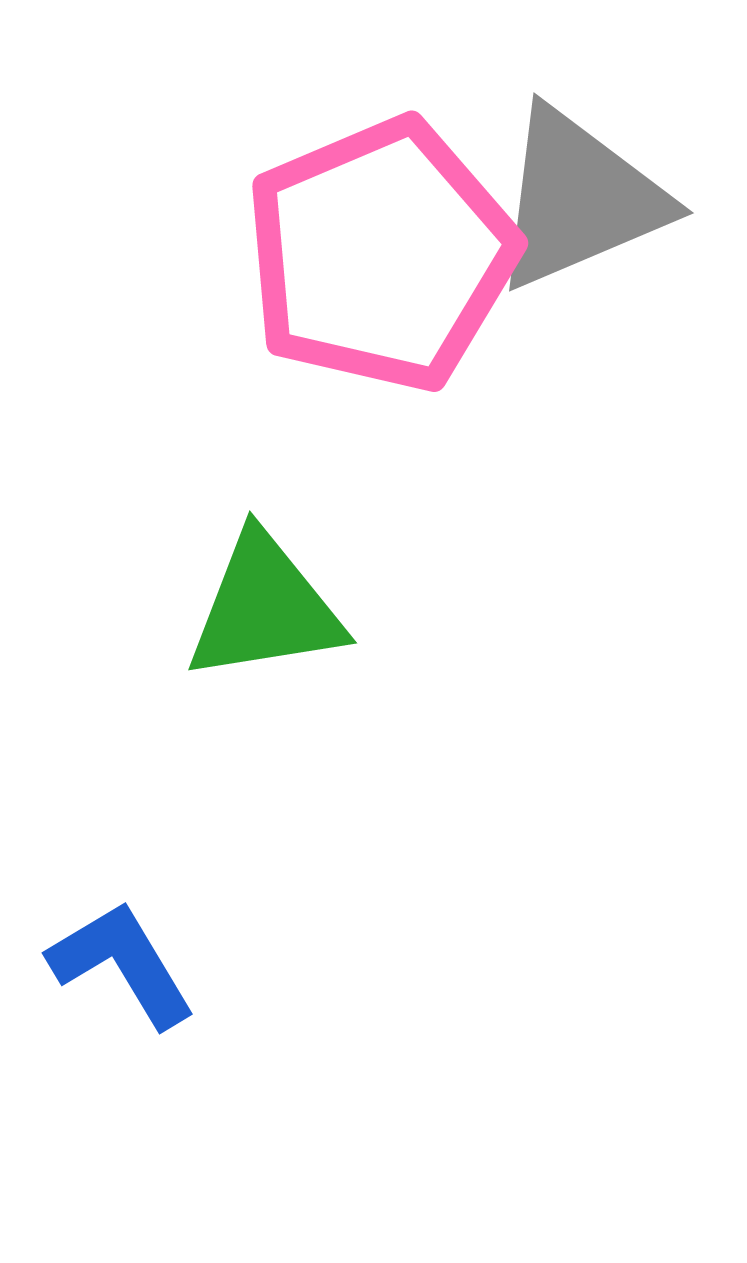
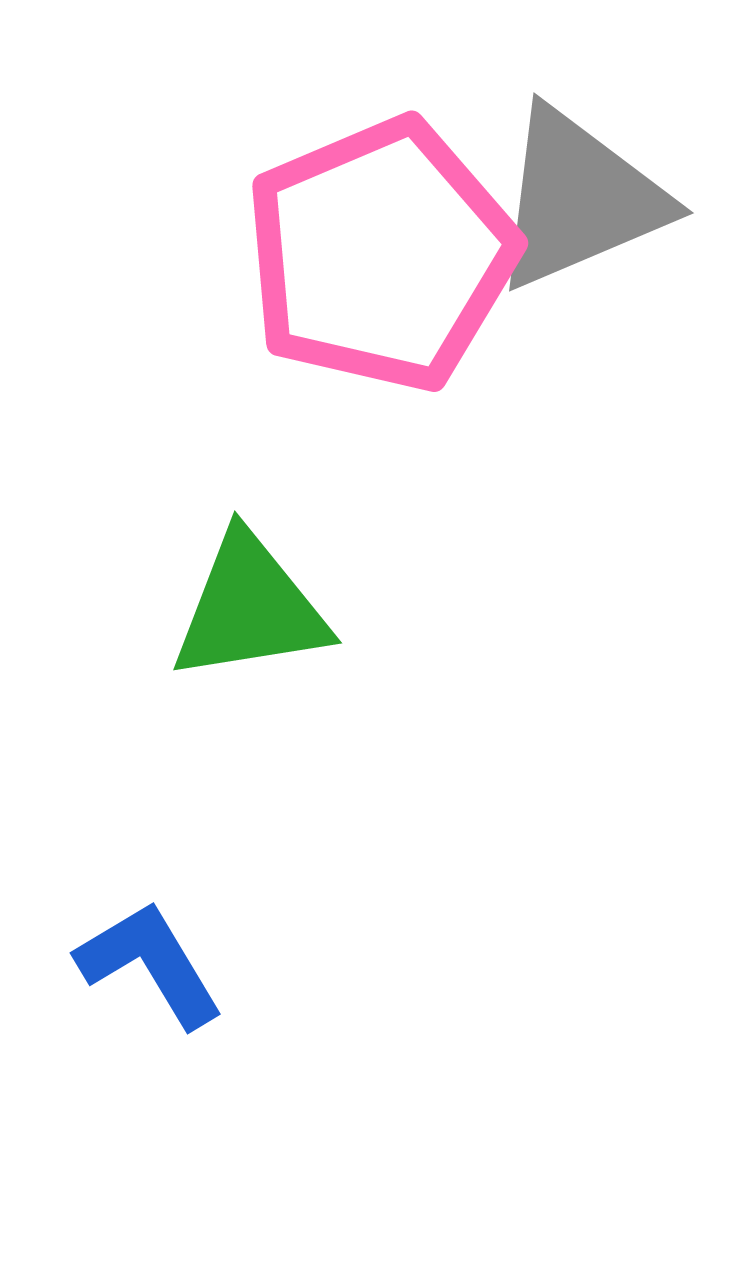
green triangle: moved 15 px left
blue L-shape: moved 28 px right
